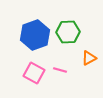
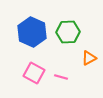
blue hexagon: moved 3 px left, 3 px up; rotated 16 degrees counterclockwise
pink line: moved 1 px right, 7 px down
